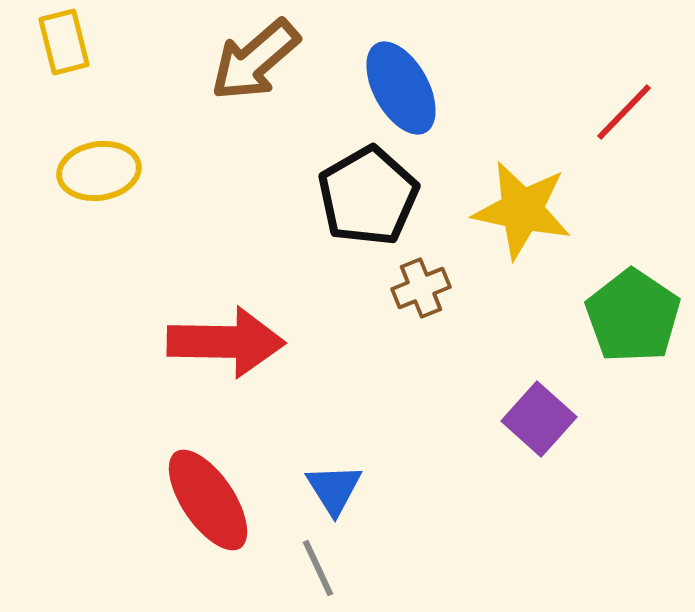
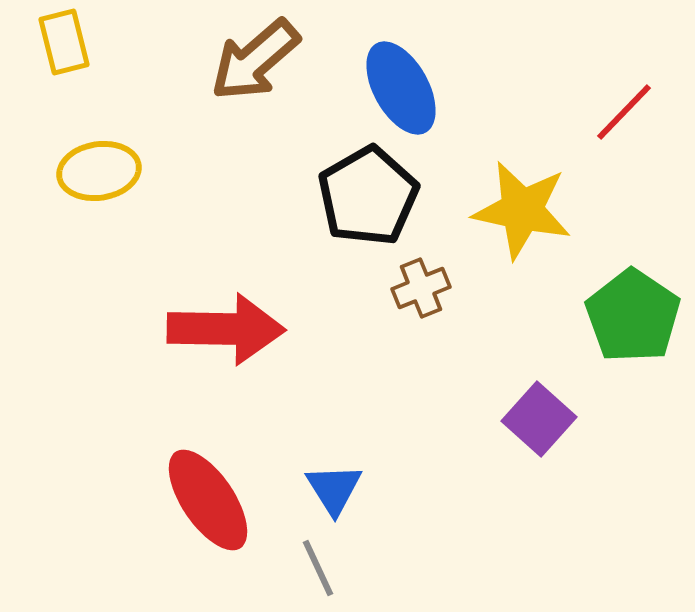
red arrow: moved 13 px up
